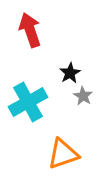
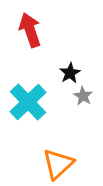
cyan cross: rotated 15 degrees counterclockwise
orange triangle: moved 5 px left, 10 px down; rotated 24 degrees counterclockwise
